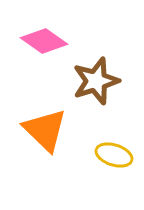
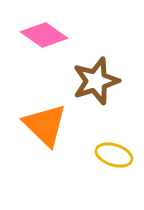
pink diamond: moved 6 px up
orange triangle: moved 5 px up
